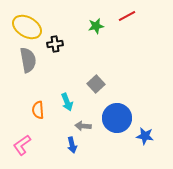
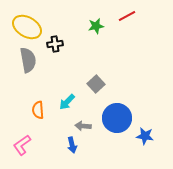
cyan arrow: rotated 66 degrees clockwise
